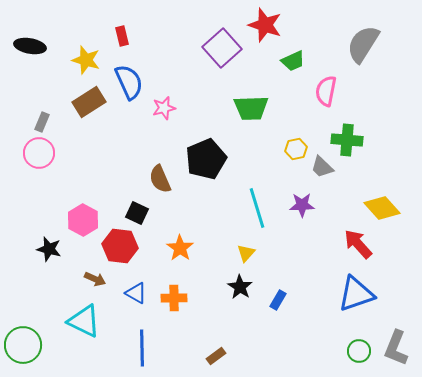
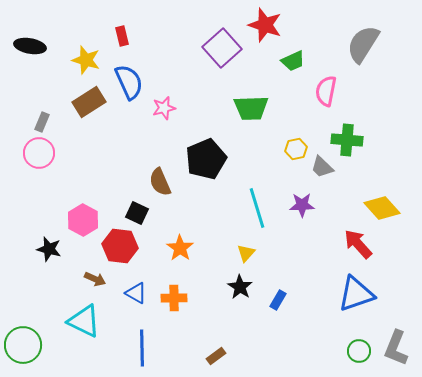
brown semicircle at (160, 179): moved 3 px down
